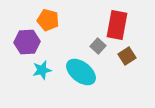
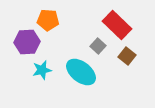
orange pentagon: rotated 10 degrees counterclockwise
red rectangle: rotated 56 degrees counterclockwise
brown square: rotated 18 degrees counterclockwise
